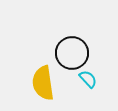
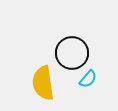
cyan semicircle: rotated 84 degrees clockwise
